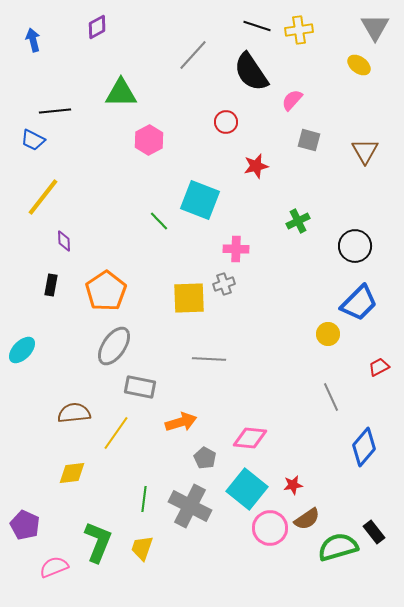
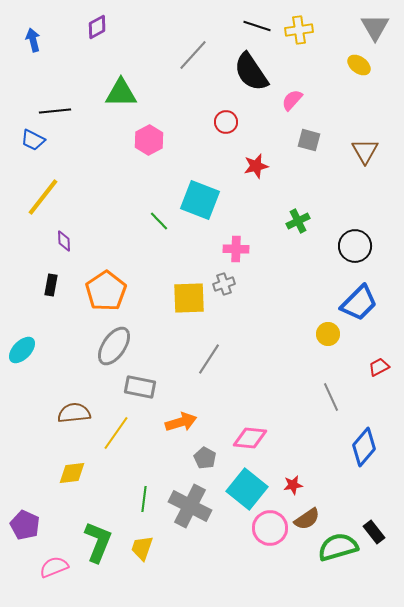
gray line at (209, 359): rotated 60 degrees counterclockwise
